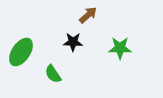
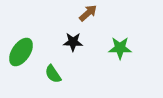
brown arrow: moved 2 px up
